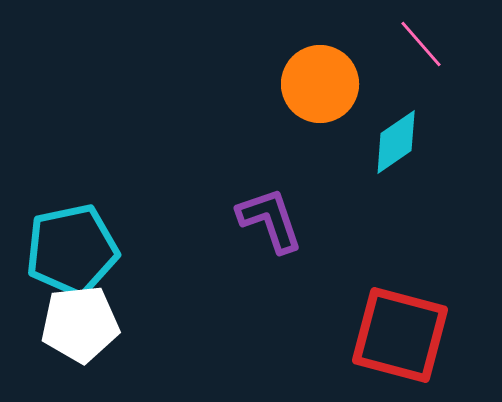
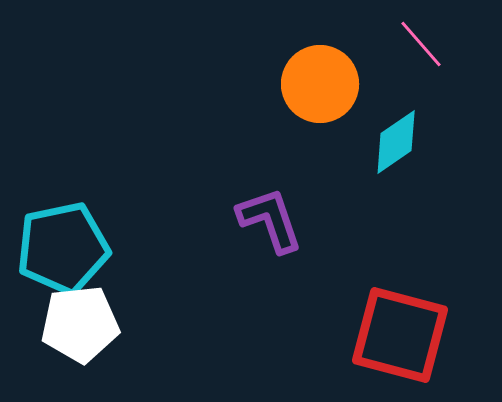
cyan pentagon: moved 9 px left, 2 px up
